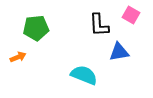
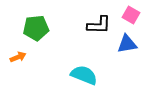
black L-shape: rotated 85 degrees counterclockwise
blue triangle: moved 8 px right, 8 px up
